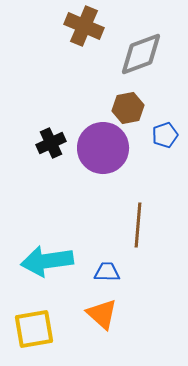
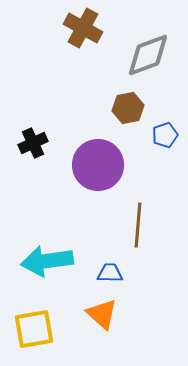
brown cross: moved 1 px left, 2 px down; rotated 6 degrees clockwise
gray diamond: moved 7 px right, 1 px down
black cross: moved 18 px left
purple circle: moved 5 px left, 17 px down
blue trapezoid: moved 3 px right, 1 px down
